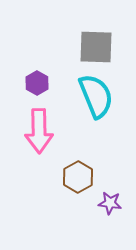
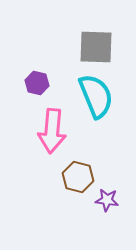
purple hexagon: rotated 15 degrees counterclockwise
pink arrow: moved 13 px right; rotated 6 degrees clockwise
brown hexagon: rotated 16 degrees counterclockwise
purple star: moved 3 px left, 3 px up
